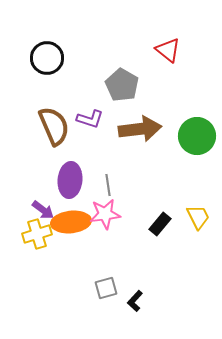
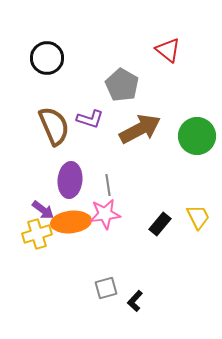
brown arrow: rotated 21 degrees counterclockwise
